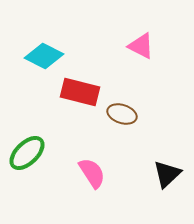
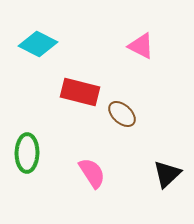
cyan diamond: moved 6 px left, 12 px up
brown ellipse: rotated 24 degrees clockwise
green ellipse: rotated 45 degrees counterclockwise
